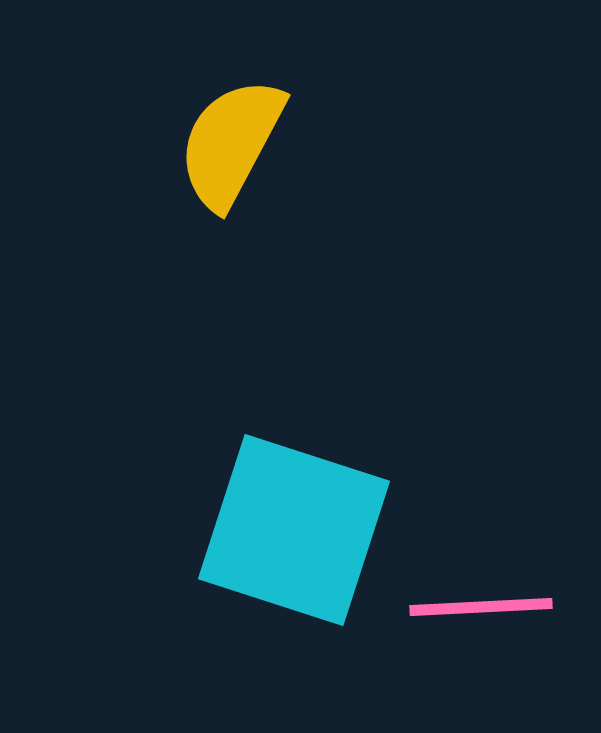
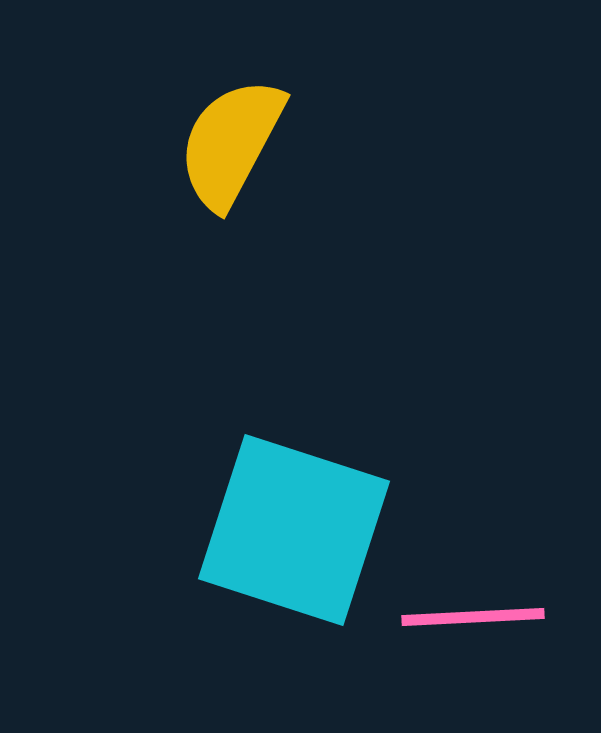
pink line: moved 8 px left, 10 px down
